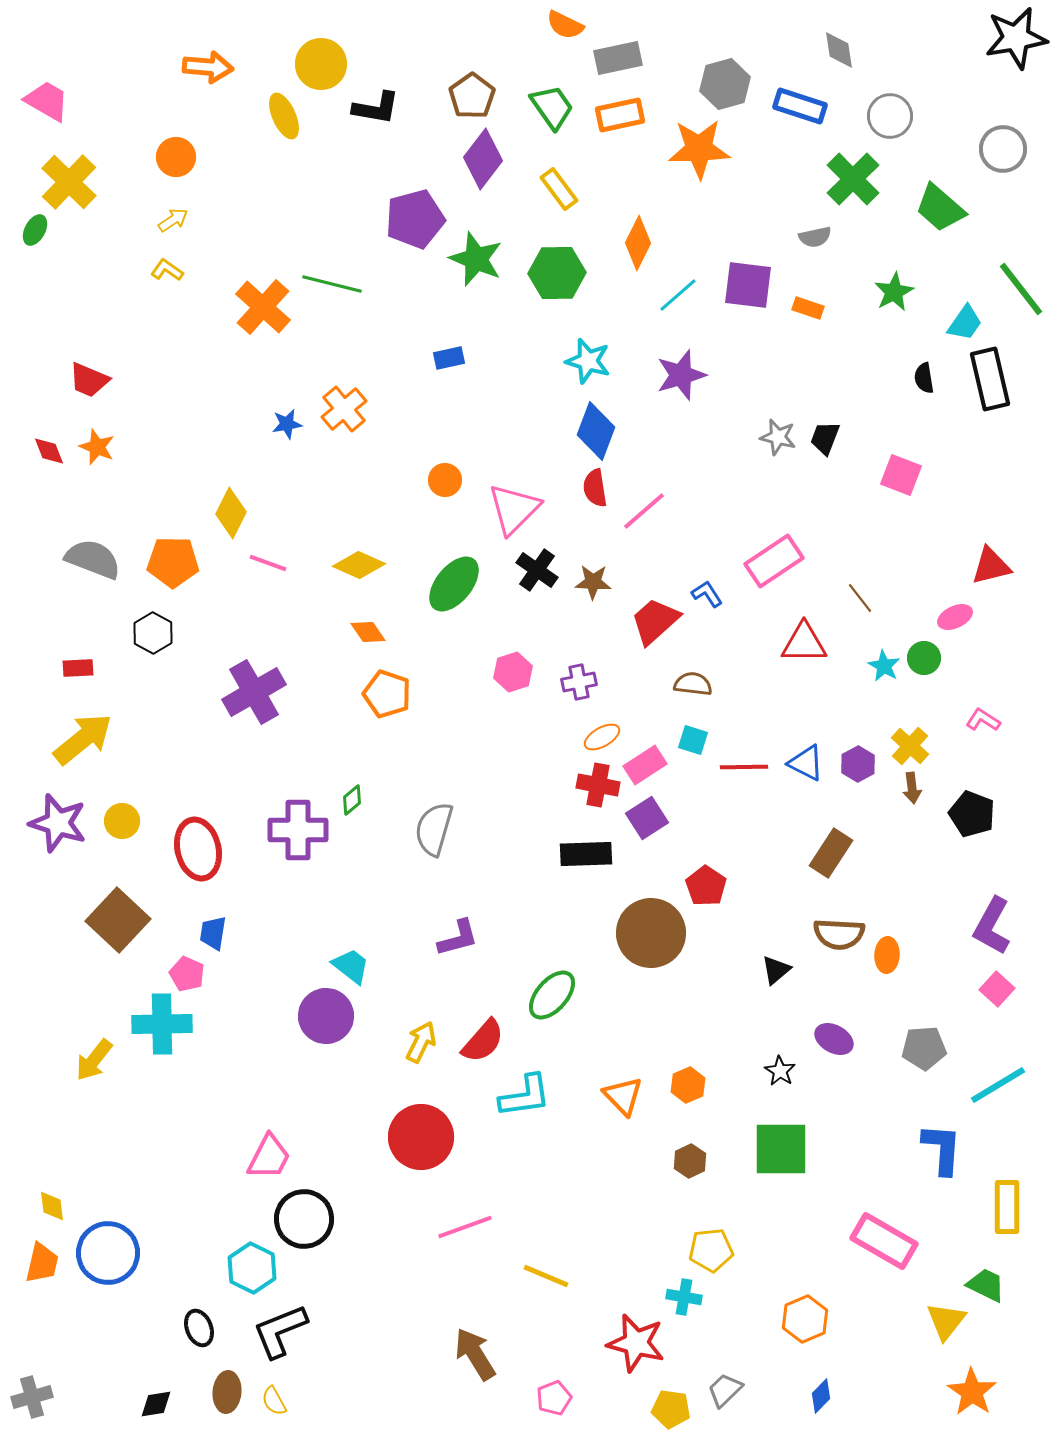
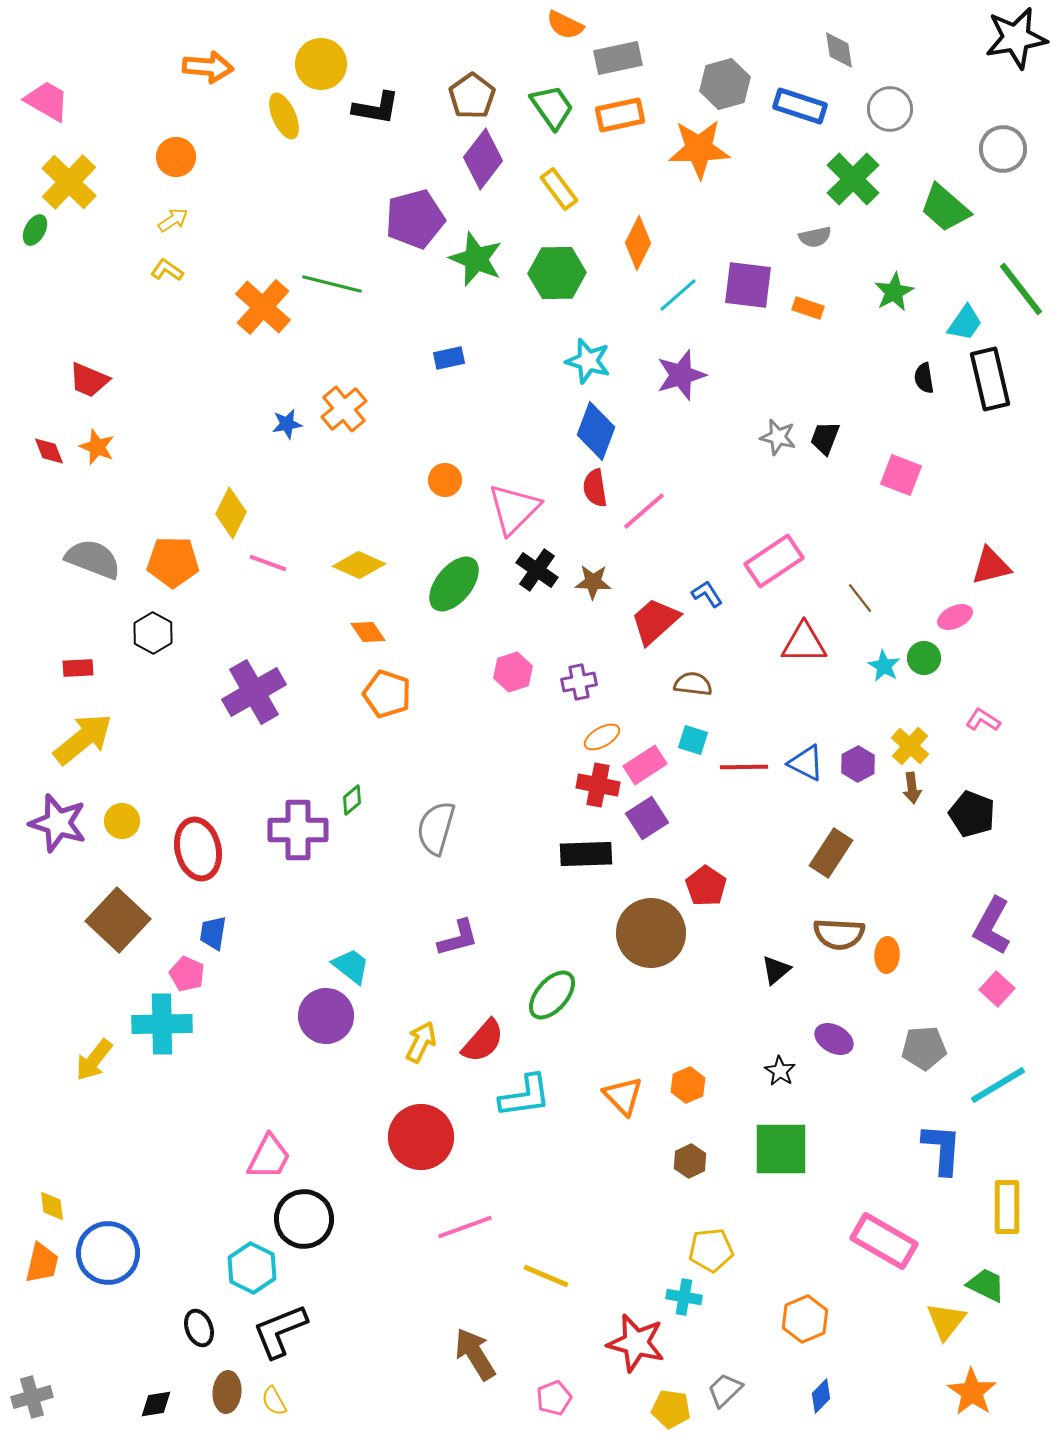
gray circle at (890, 116): moved 7 px up
green trapezoid at (940, 208): moved 5 px right
gray semicircle at (434, 829): moved 2 px right, 1 px up
